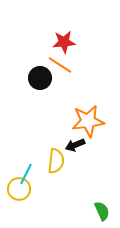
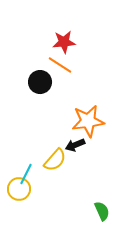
black circle: moved 4 px down
yellow semicircle: moved 1 px left, 1 px up; rotated 35 degrees clockwise
